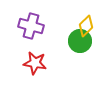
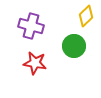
yellow diamond: moved 10 px up
green circle: moved 6 px left, 5 px down
